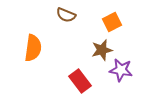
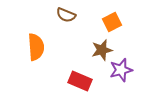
orange semicircle: moved 3 px right, 1 px up; rotated 12 degrees counterclockwise
purple star: rotated 25 degrees counterclockwise
red rectangle: rotated 30 degrees counterclockwise
